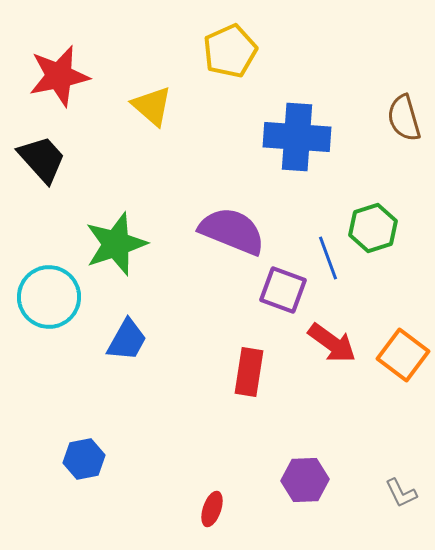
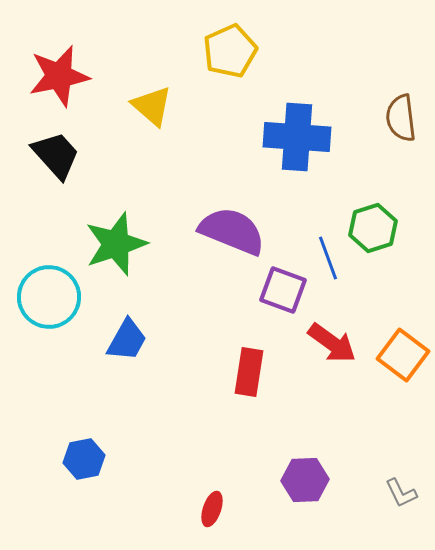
brown semicircle: moved 3 px left; rotated 9 degrees clockwise
black trapezoid: moved 14 px right, 4 px up
